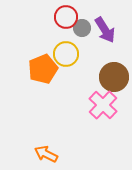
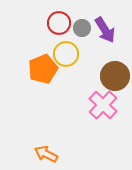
red circle: moved 7 px left, 6 px down
brown circle: moved 1 px right, 1 px up
